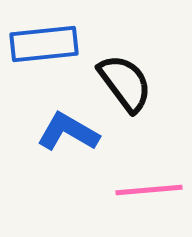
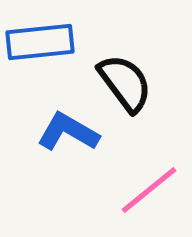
blue rectangle: moved 4 px left, 2 px up
pink line: rotated 34 degrees counterclockwise
